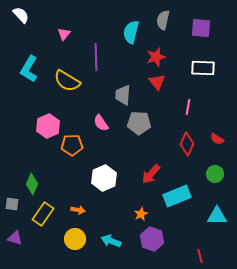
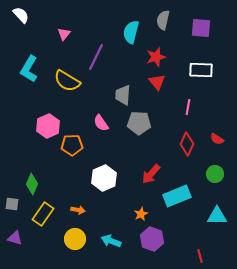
purple line: rotated 28 degrees clockwise
white rectangle: moved 2 px left, 2 px down
